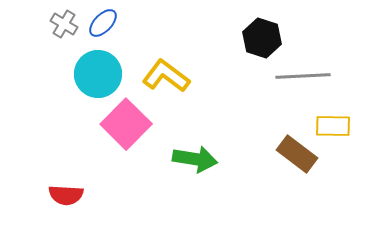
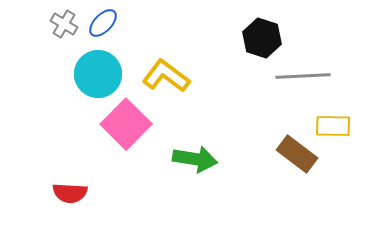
red semicircle: moved 4 px right, 2 px up
